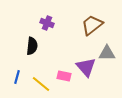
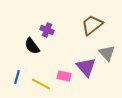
purple cross: moved 7 px down
black semicircle: rotated 138 degrees clockwise
gray triangle: rotated 48 degrees clockwise
yellow line: rotated 12 degrees counterclockwise
